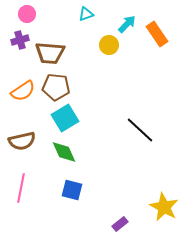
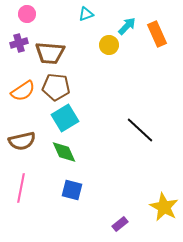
cyan arrow: moved 2 px down
orange rectangle: rotated 10 degrees clockwise
purple cross: moved 1 px left, 3 px down
